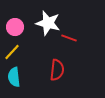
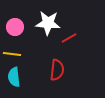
white star: rotated 10 degrees counterclockwise
red line: rotated 49 degrees counterclockwise
yellow line: moved 2 px down; rotated 54 degrees clockwise
